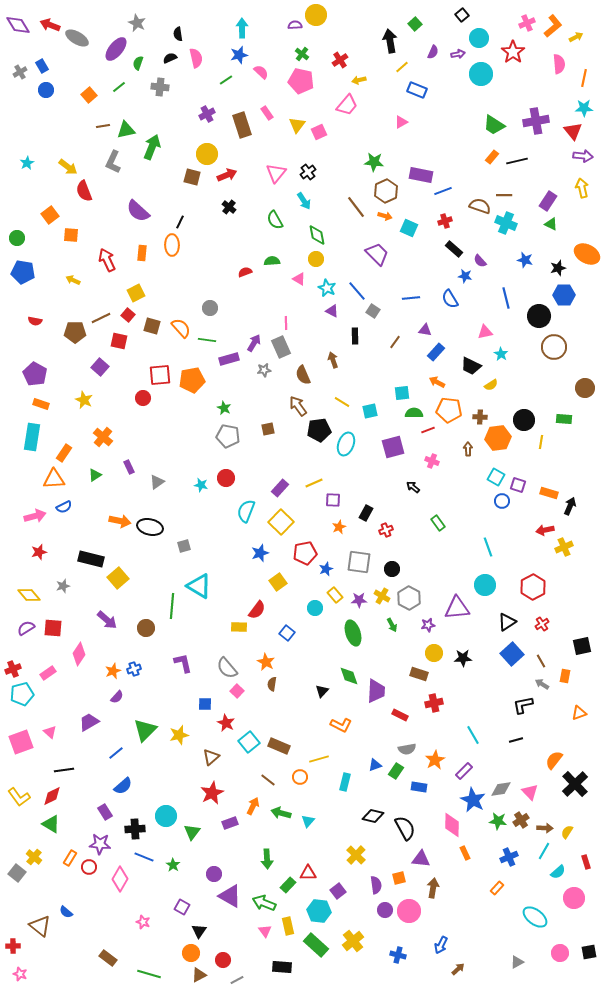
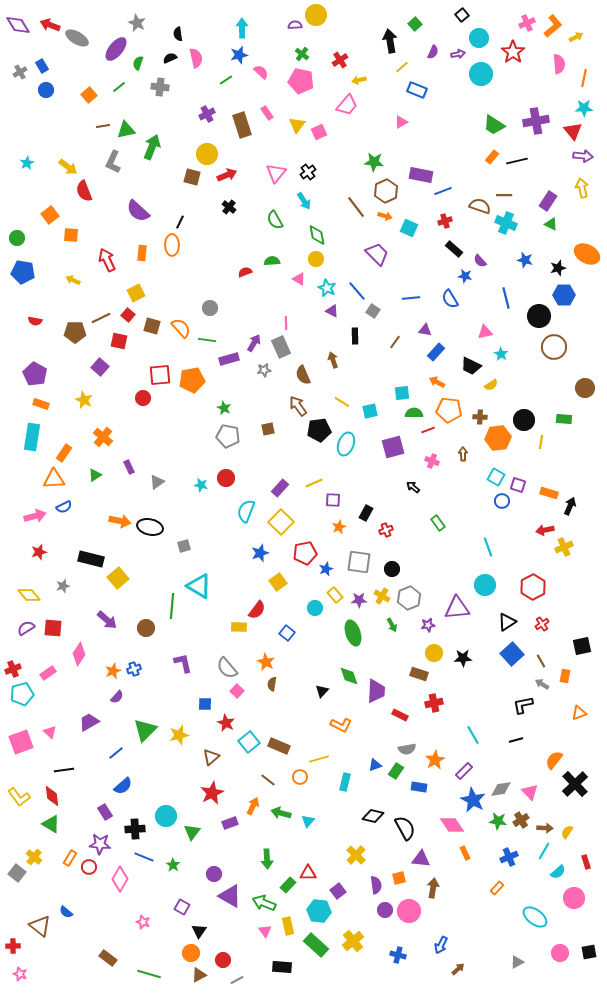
brown arrow at (468, 449): moved 5 px left, 5 px down
gray hexagon at (409, 598): rotated 10 degrees clockwise
red diamond at (52, 796): rotated 70 degrees counterclockwise
pink diamond at (452, 825): rotated 35 degrees counterclockwise
